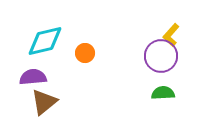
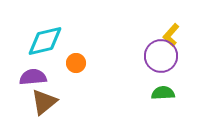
orange circle: moved 9 px left, 10 px down
